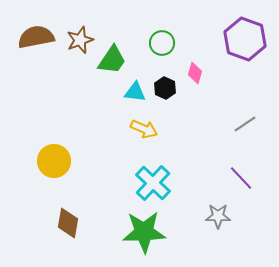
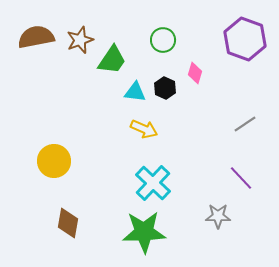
green circle: moved 1 px right, 3 px up
